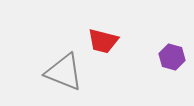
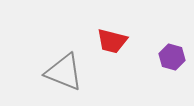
red trapezoid: moved 9 px right
